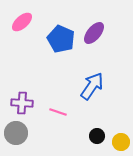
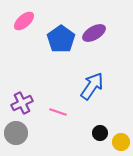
pink ellipse: moved 2 px right, 1 px up
purple ellipse: rotated 20 degrees clockwise
blue pentagon: rotated 12 degrees clockwise
purple cross: rotated 30 degrees counterclockwise
black circle: moved 3 px right, 3 px up
